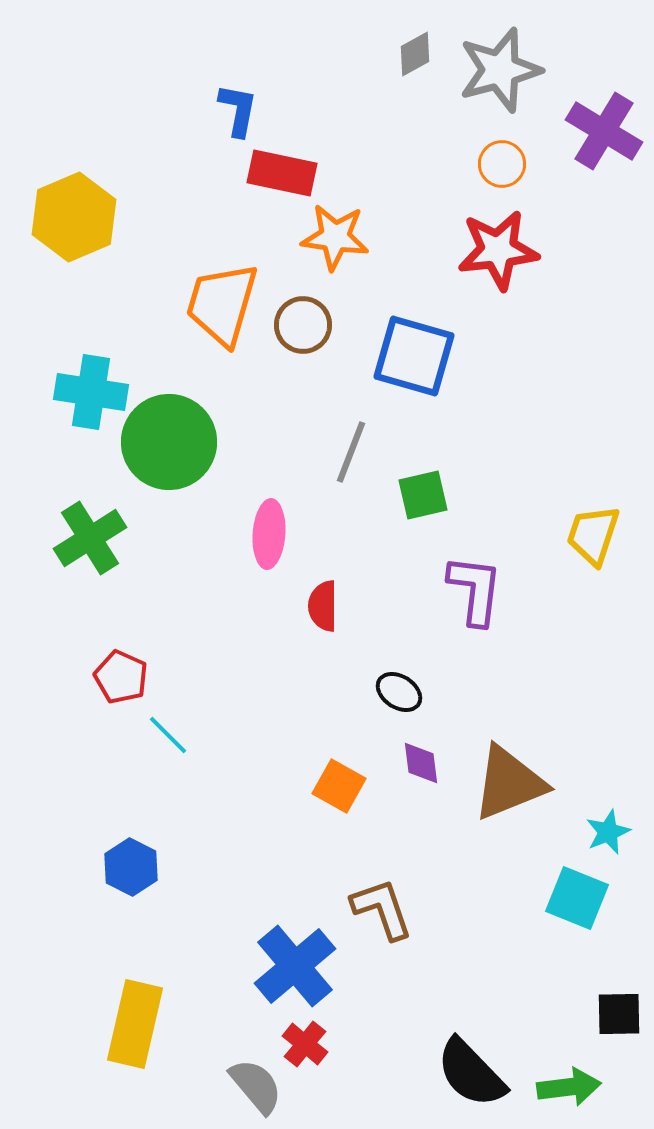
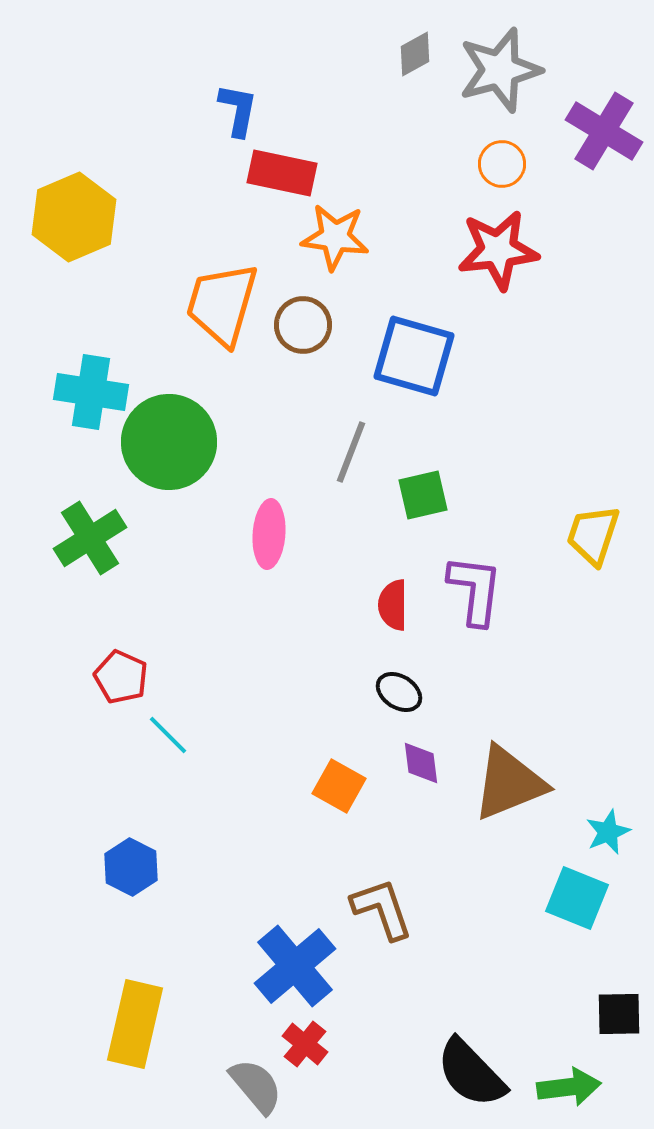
red semicircle: moved 70 px right, 1 px up
